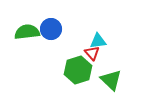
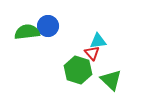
blue circle: moved 3 px left, 3 px up
green hexagon: rotated 24 degrees counterclockwise
